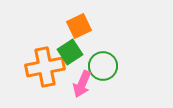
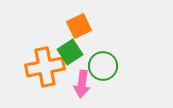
pink arrow: rotated 16 degrees counterclockwise
